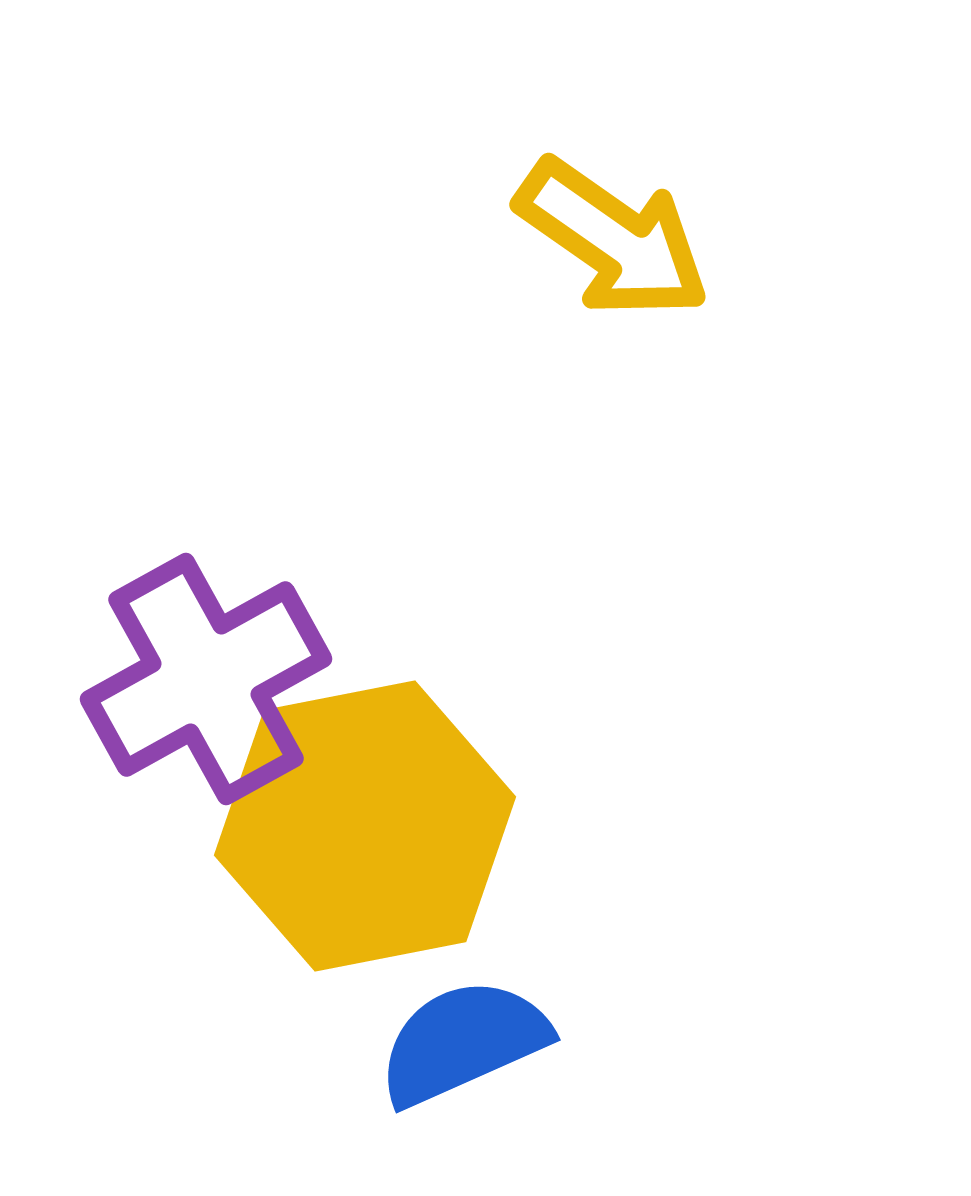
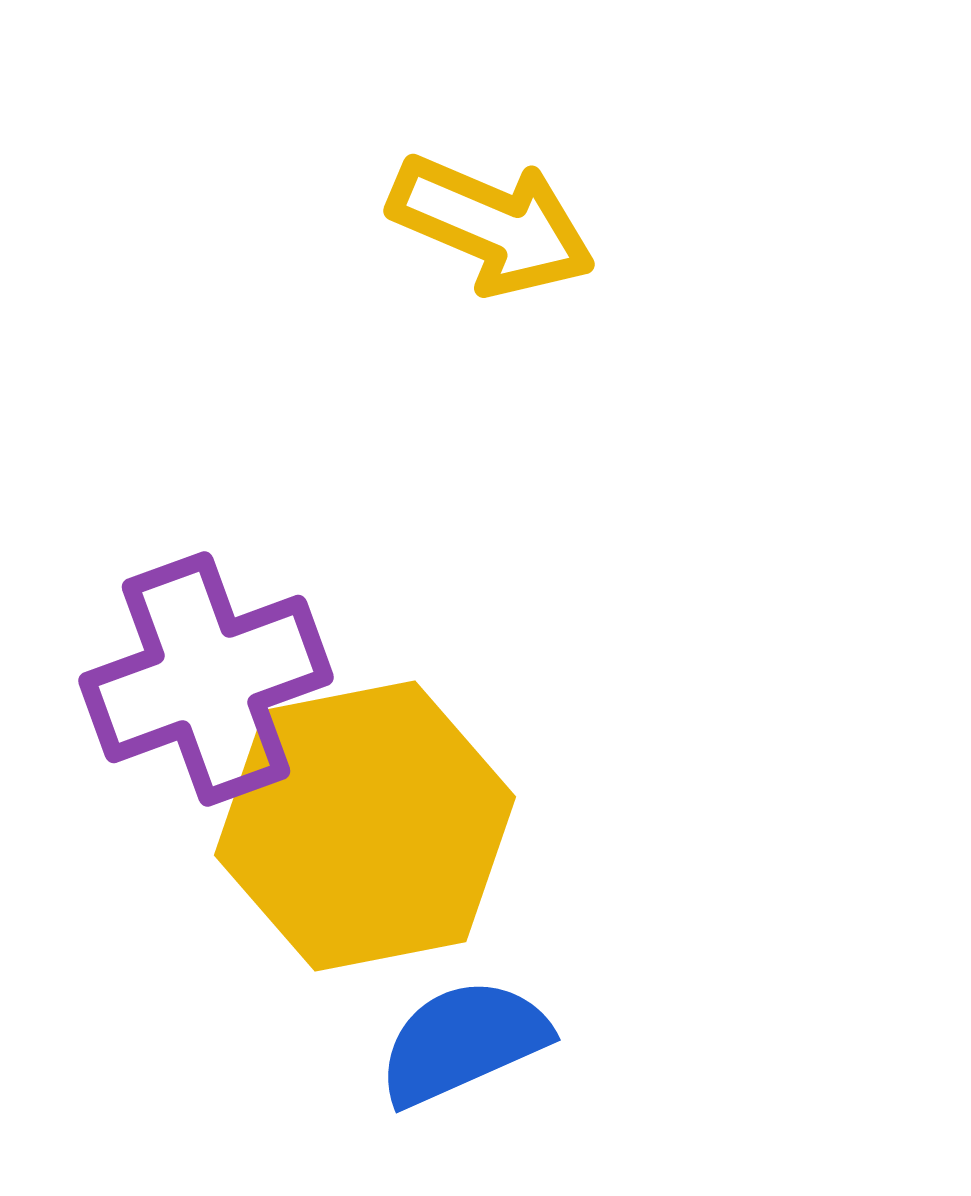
yellow arrow: moved 121 px left, 14 px up; rotated 12 degrees counterclockwise
purple cross: rotated 9 degrees clockwise
